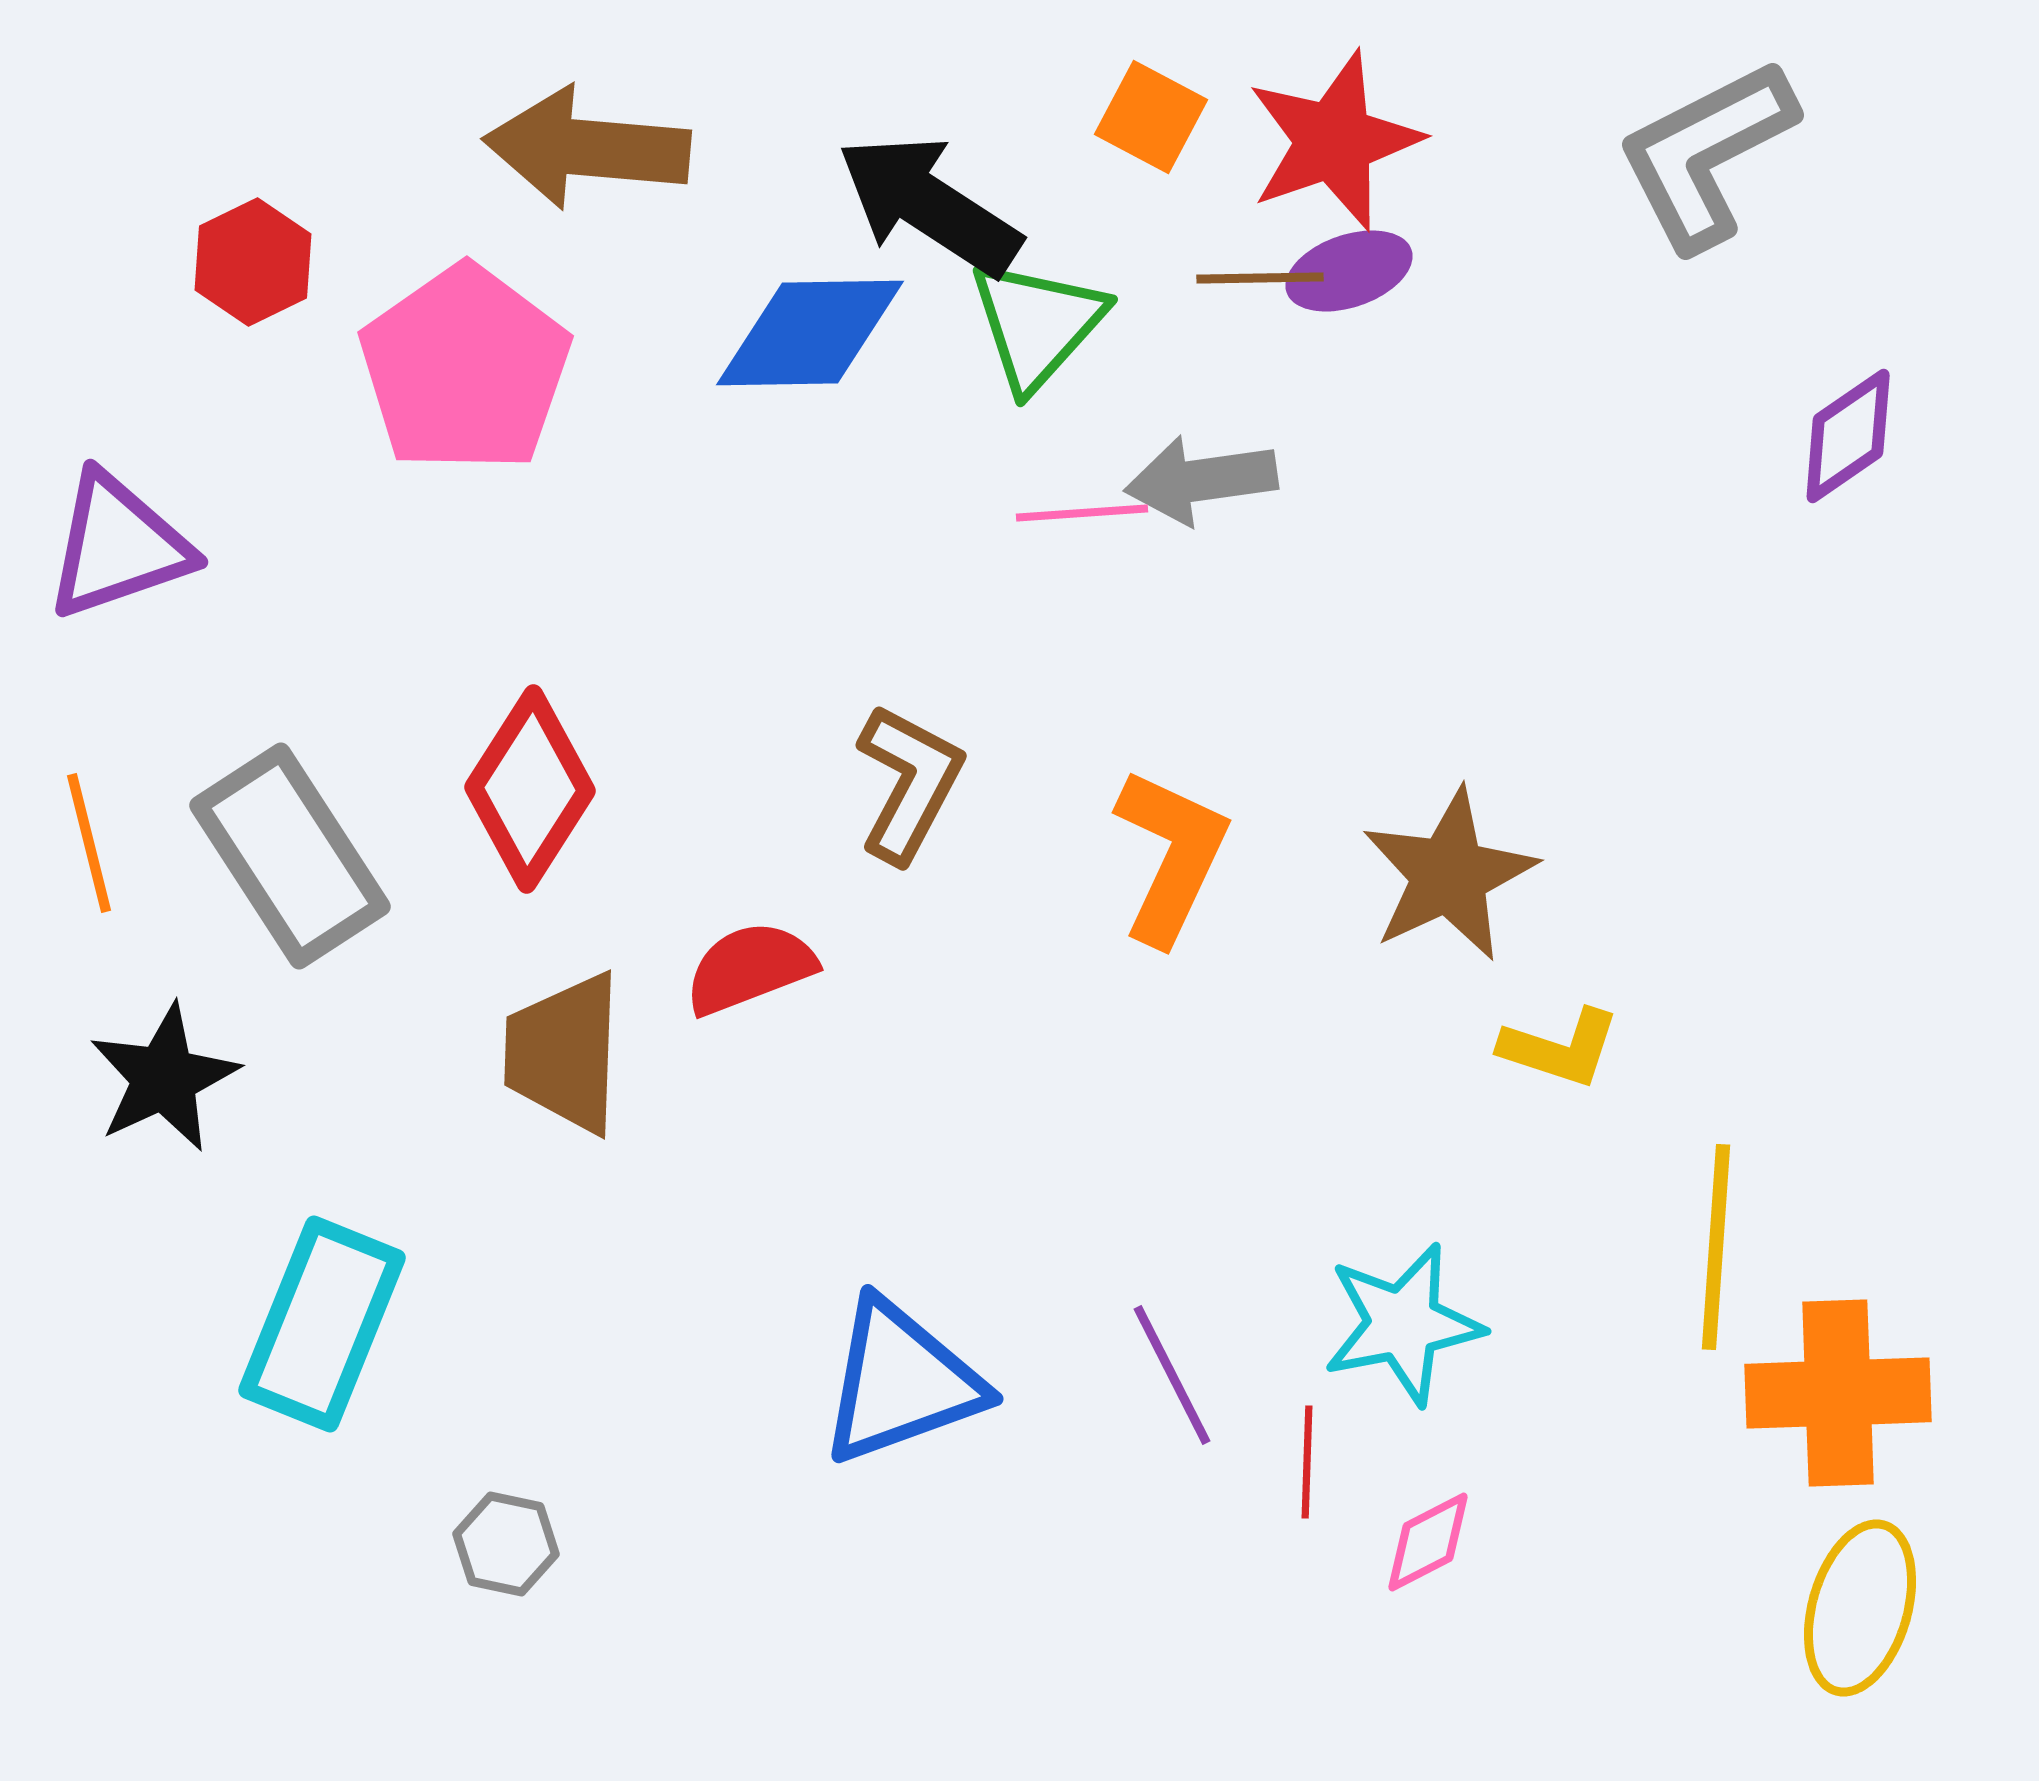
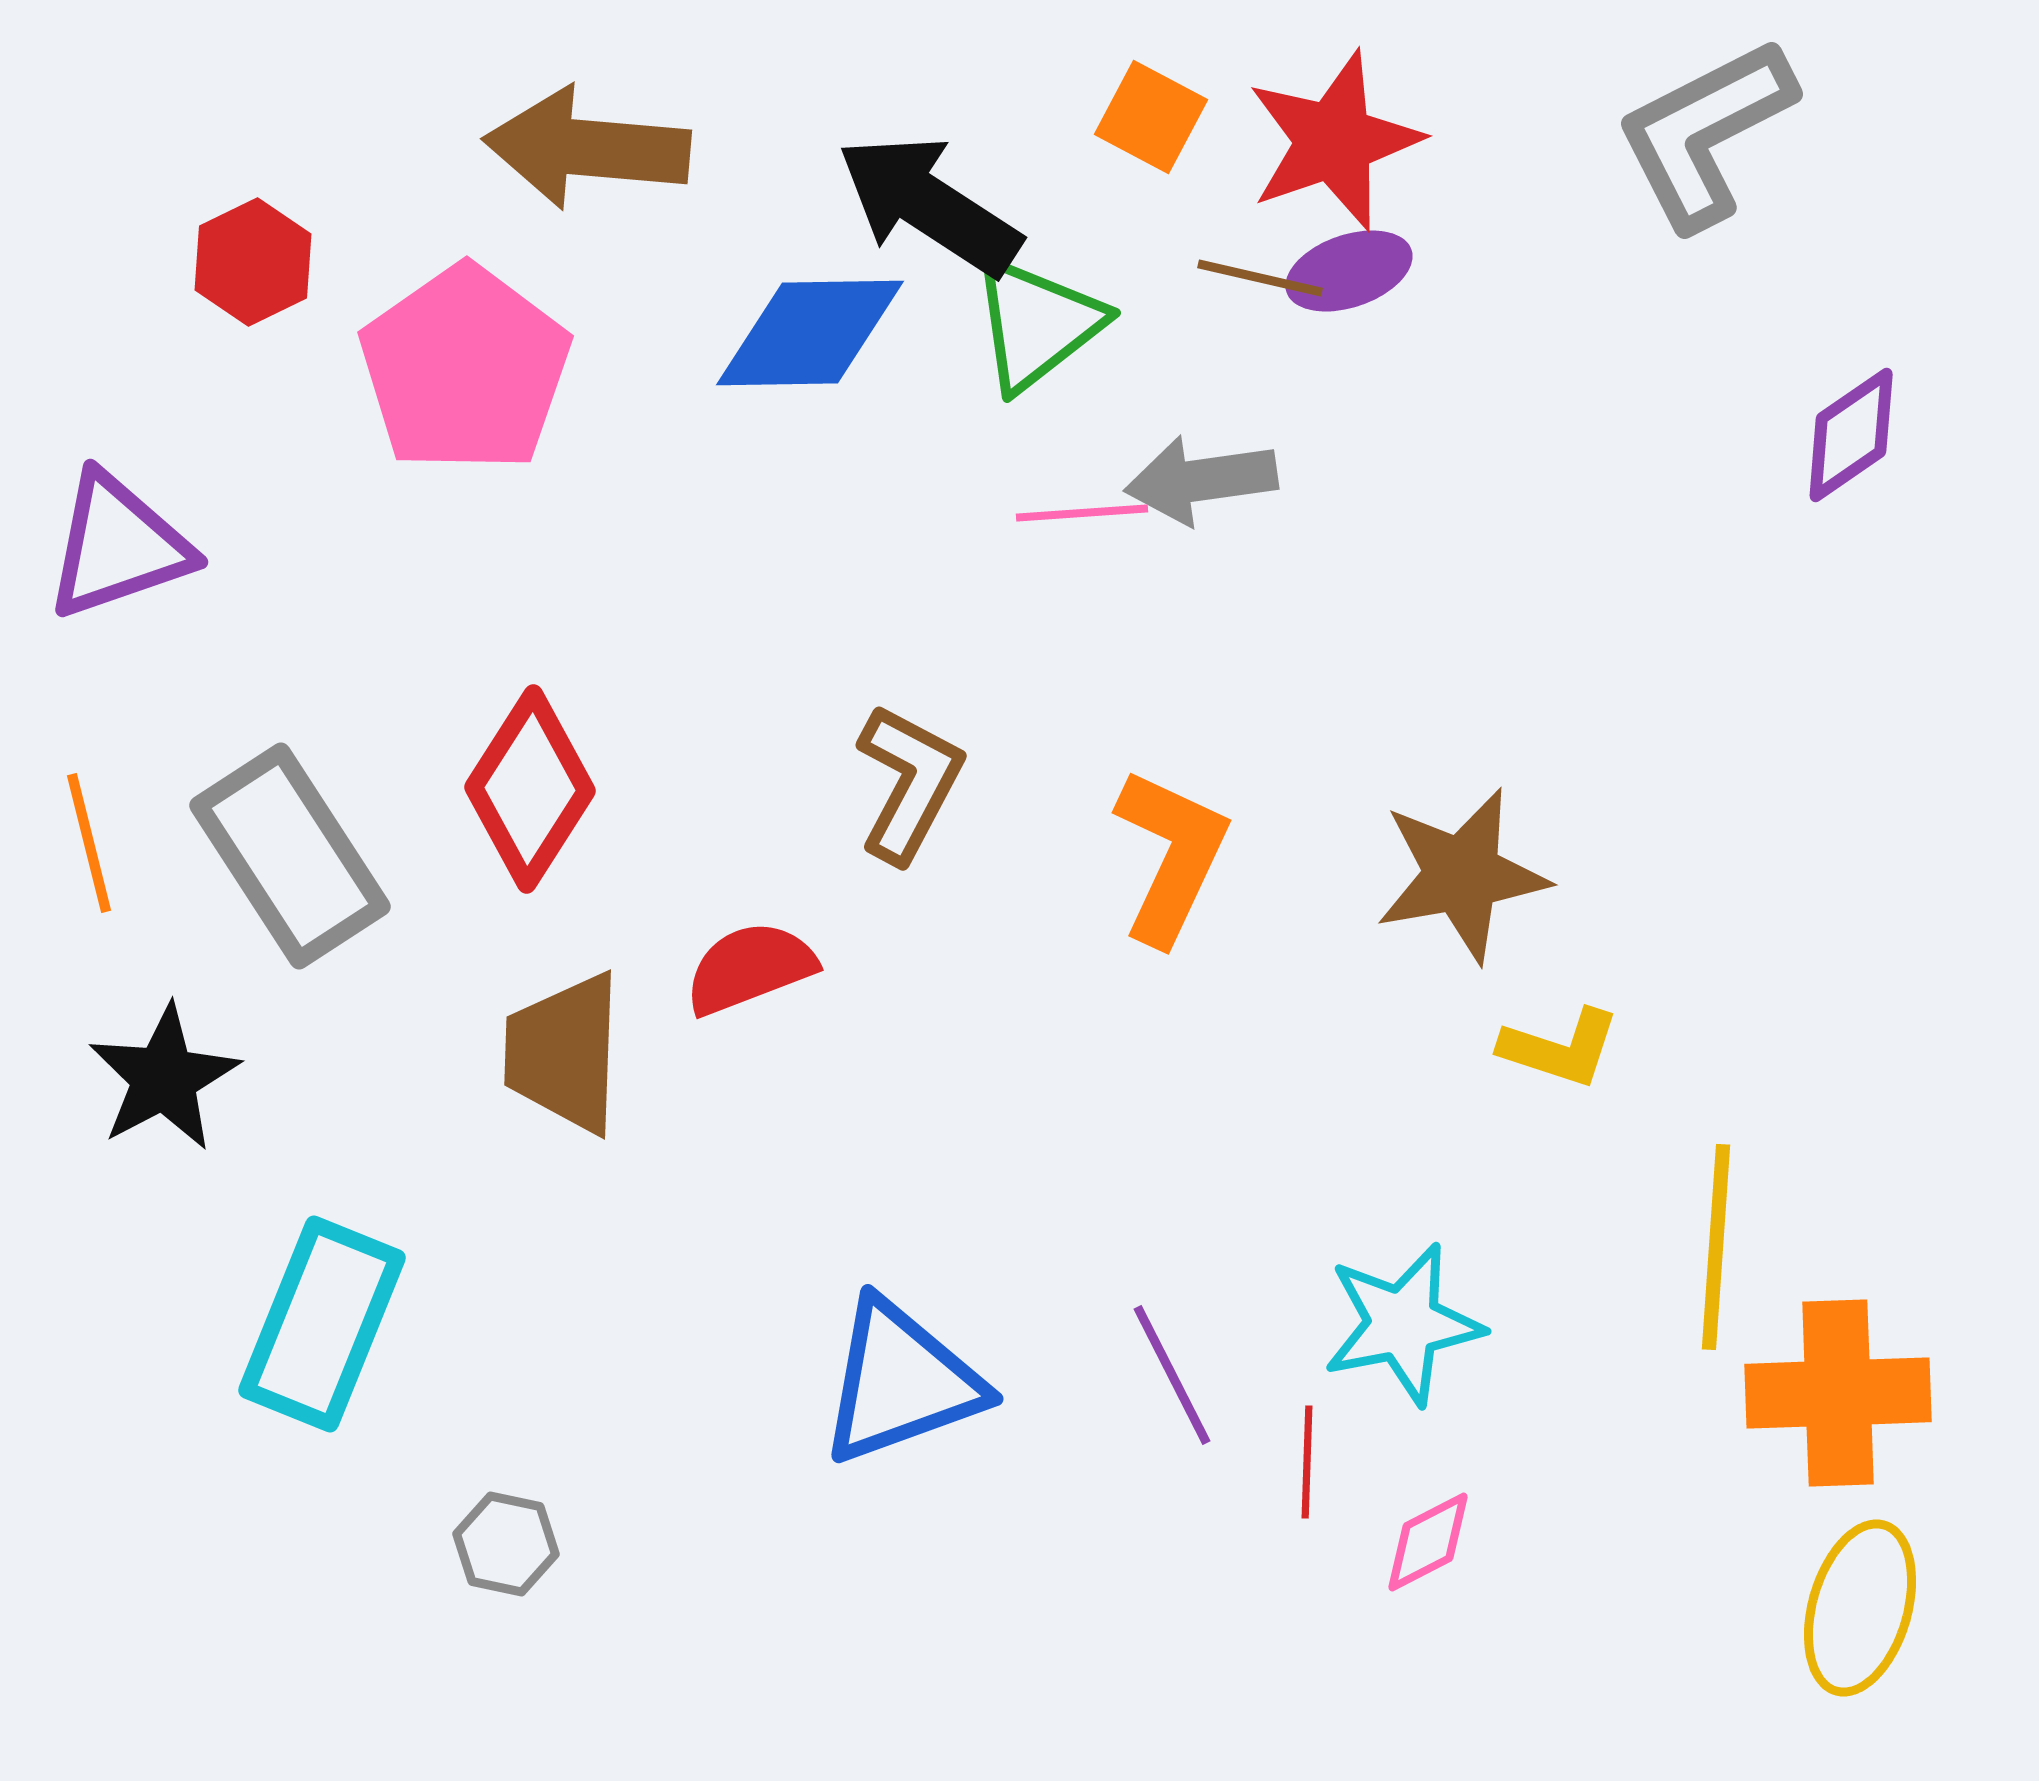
gray L-shape: moved 1 px left, 21 px up
brown line: rotated 14 degrees clockwise
green triangle: rotated 10 degrees clockwise
purple diamond: moved 3 px right, 1 px up
brown star: moved 13 px right; rotated 15 degrees clockwise
black star: rotated 3 degrees counterclockwise
